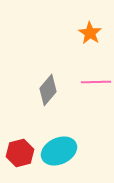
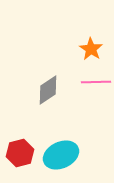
orange star: moved 1 px right, 16 px down
gray diamond: rotated 16 degrees clockwise
cyan ellipse: moved 2 px right, 4 px down
